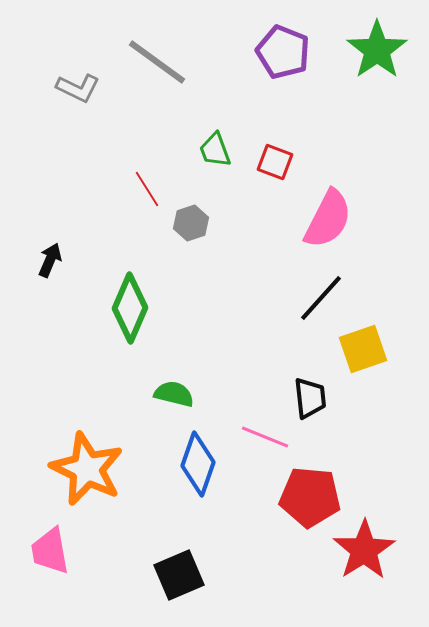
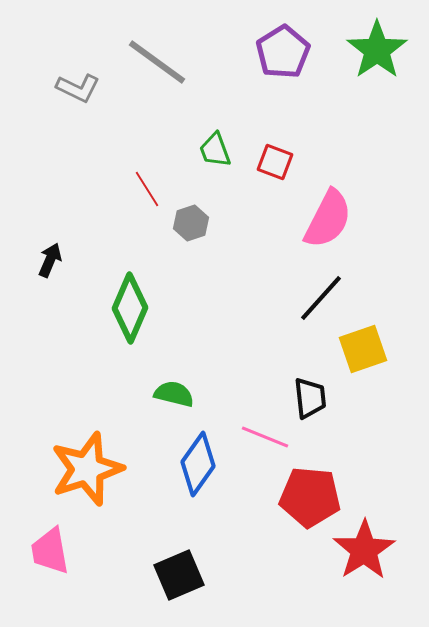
purple pentagon: rotated 18 degrees clockwise
blue diamond: rotated 16 degrees clockwise
orange star: rotated 28 degrees clockwise
